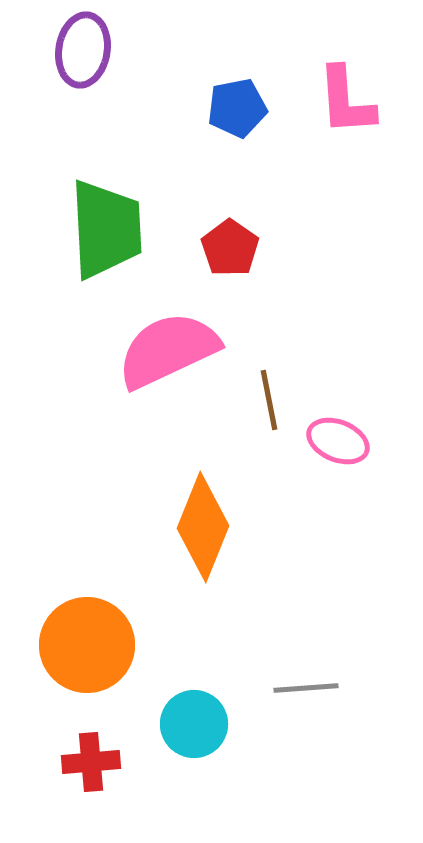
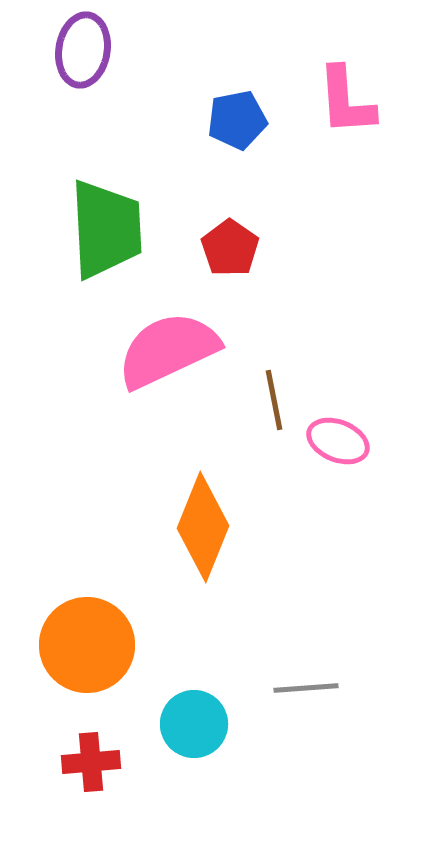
blue pentagon: moved 12 px down
brown line: moved 5 px right
